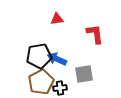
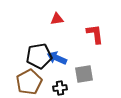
blue arrow: moved 1 px up
brown pentagon: moved 12 px left
